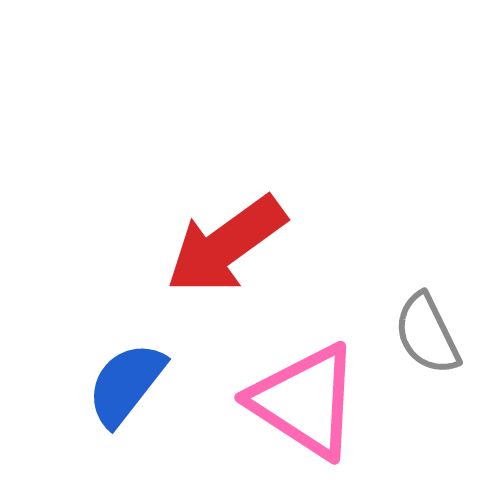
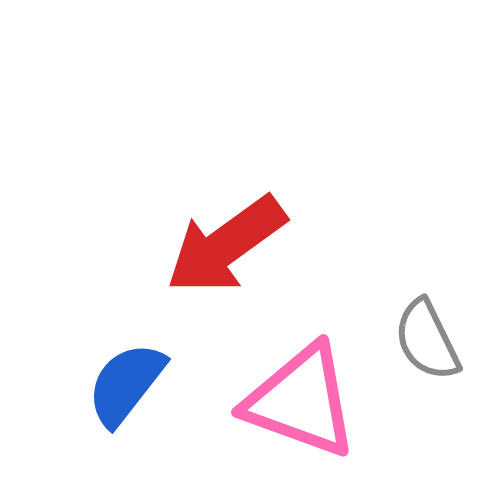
gray semicircle: moved 6 px down
pink triangle: moved 4 px left; rotated 13 degrees counterclockwise
